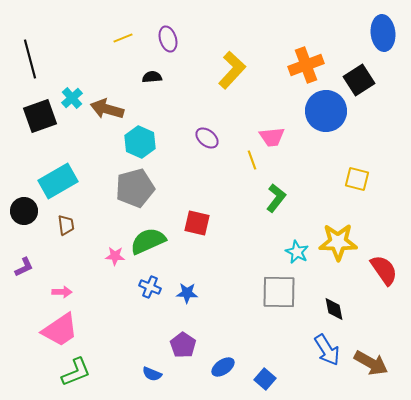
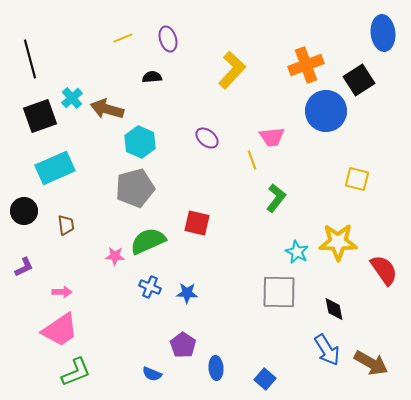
cyan rectangle at (58, 181): moved 3 px left, 13 px up; rotated 6 degrees clockwise
blue ellipse at (223, 367): moved 7 px left, 1 px down; rotated 60 degrees counterclockwise
